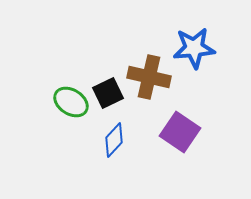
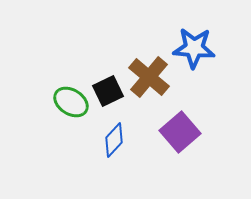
blue star: rotated 9 degrees clockwise
brown cross: rotated 27 degrees clockwise
black square: moved 2 px up
purple square: rotated 15 degrees clockwise
